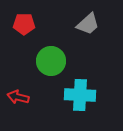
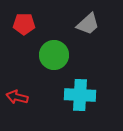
green circle: moved 3 px right, 6 px up
red arrow: moved 1 px left
